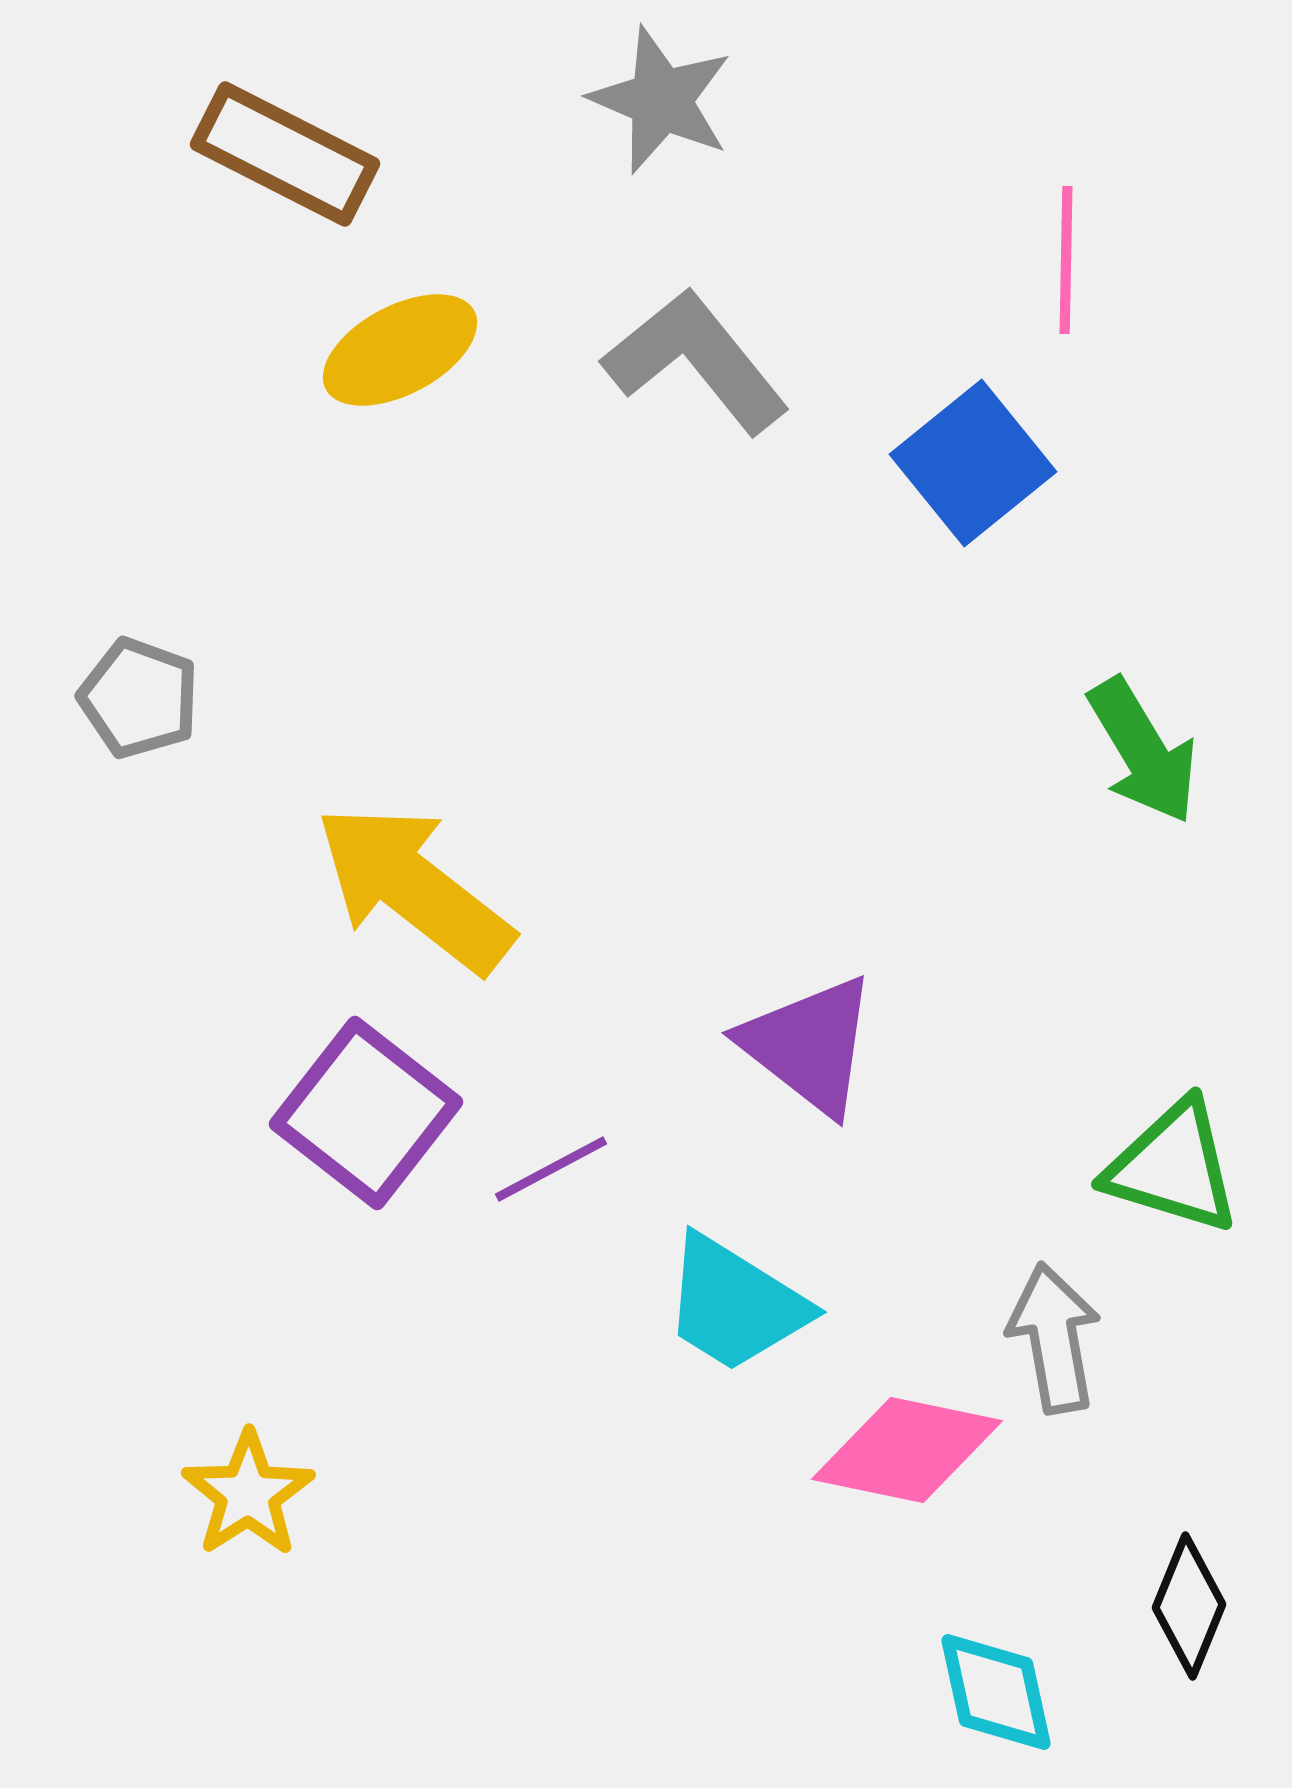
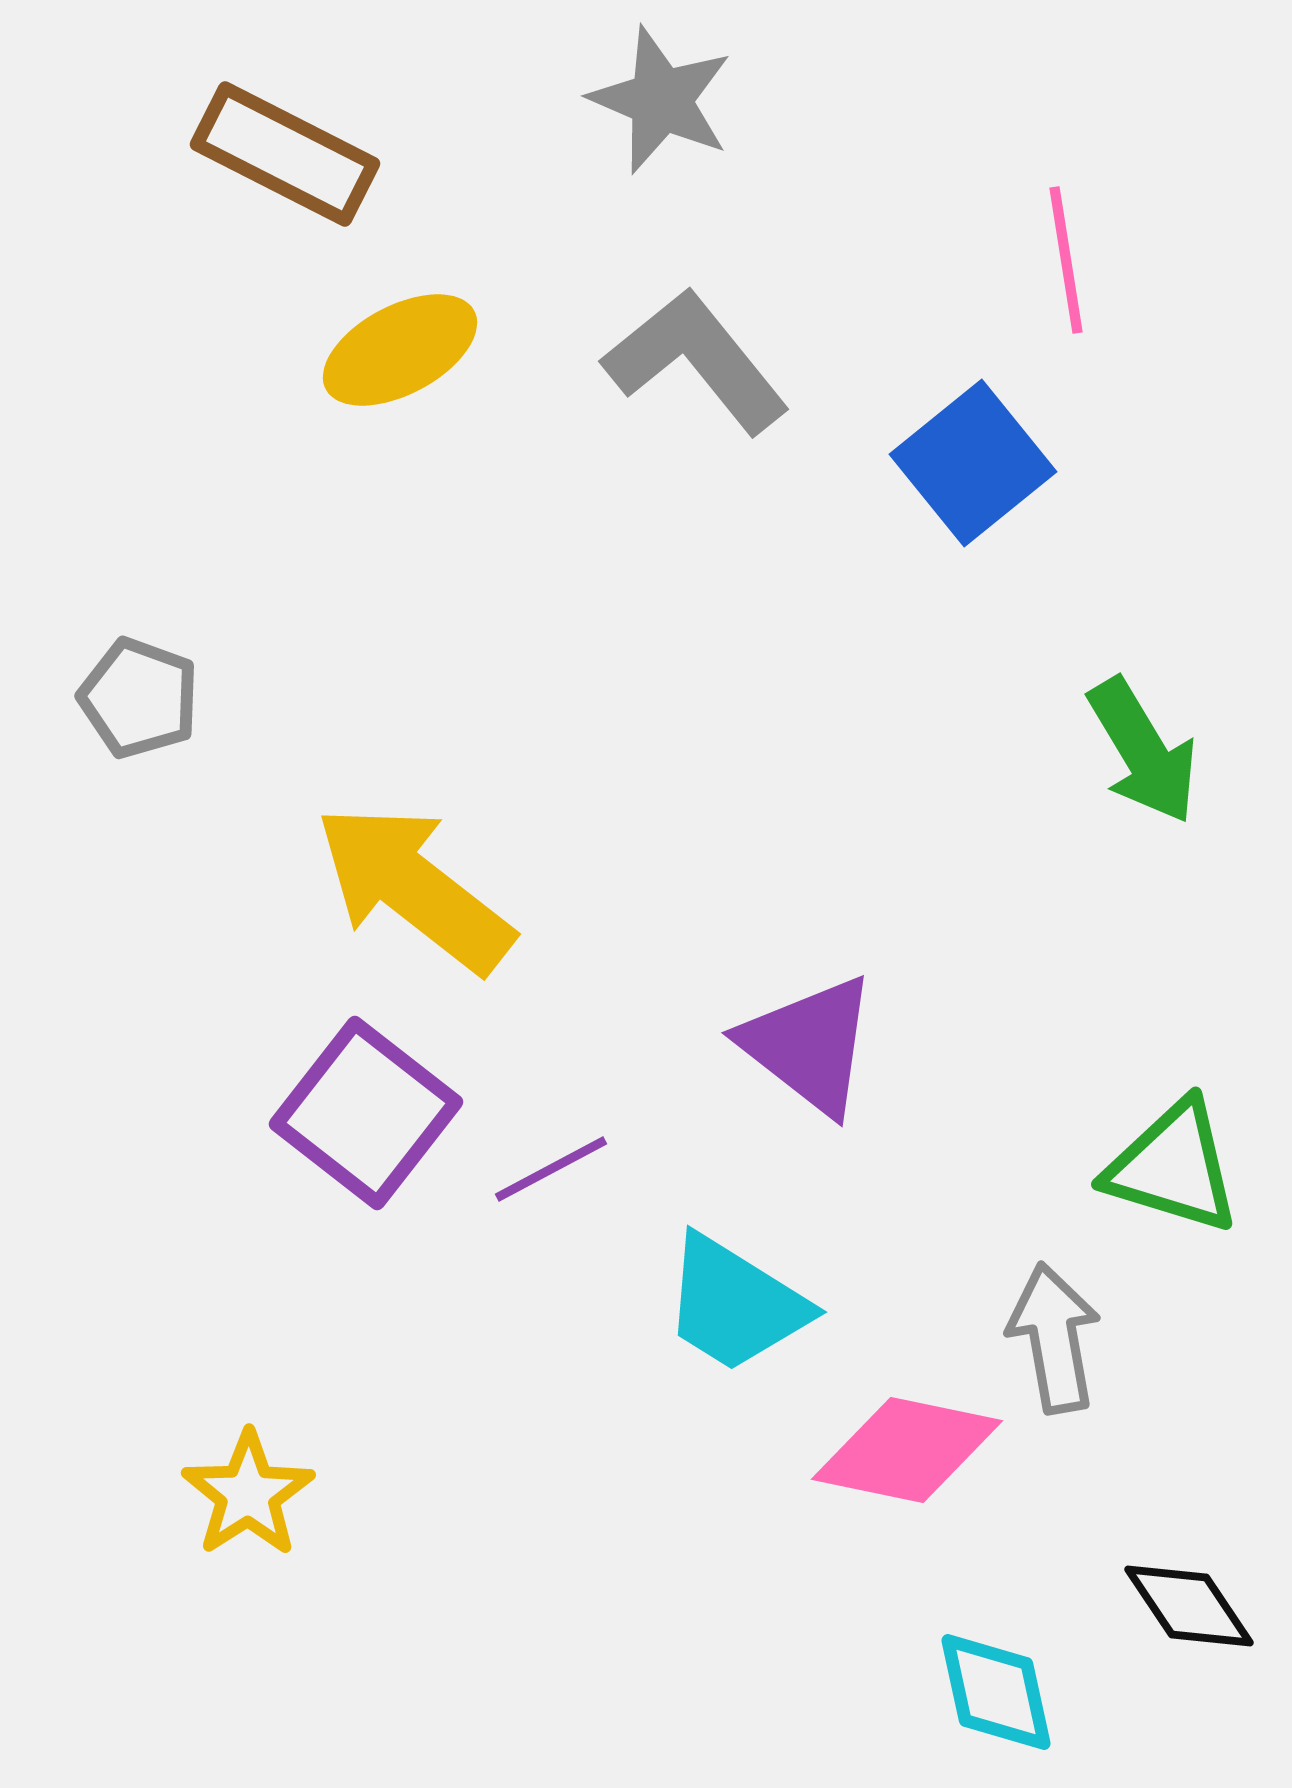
pink line: rotated 10 degrees counterclockwise
black diamond: rotated 56 degrees counterclockwise
